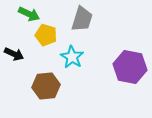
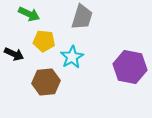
gray trapezoid: moved 2 px up
yellow pentagon: moved 2 px left, 6 px down; rotated 10 degrees counterclockwise
cyan star: rotated 10 degrees clockwise
brown hexagon: moved 4 px up
